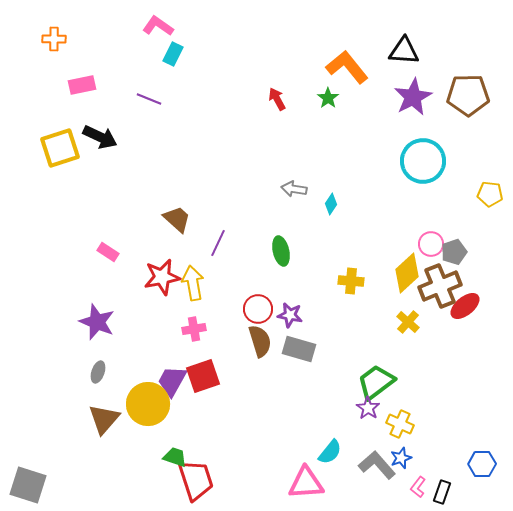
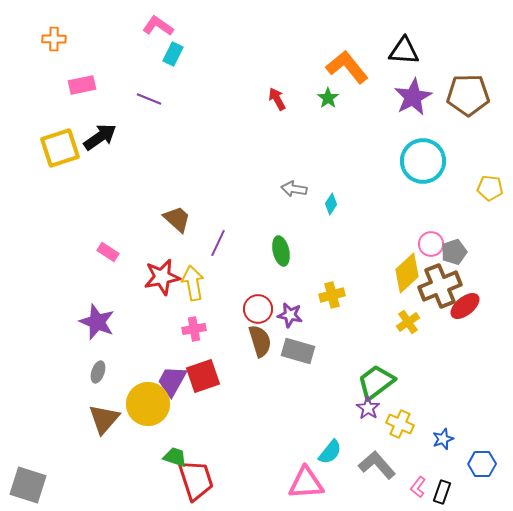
black arrow at (100, 137): rotated 60 degrees counterclockwise
yellow pentagon at (490, 194): moved 6 px up
yellow cross at (351, 281): moved 19 px left, 14 px down; rotated 20 degrees counterclockwise
yellow cross at (408, 322): rotated 15 degrees clockwise
gray rectangle at (299, 349): moved 1 px left, 2 px down
blue star at (401, 458): moved 42 px right, 19 px up
